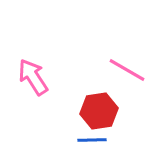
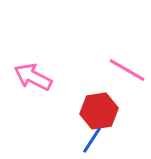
pink arrow: rotated 30 degrees counterclockwise
blue line: rotated 56 degrees counterclockwise
